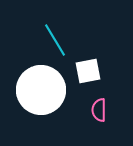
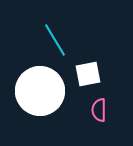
white square: moved 3 px down
white circle: moved 1 px left, 1 px down
